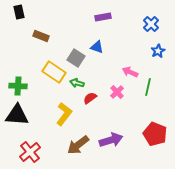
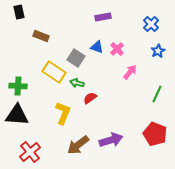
pink arrow: rotated 105 degrees clockwise
green line: moved 9 px right, 7 px down; rotated 12 degrees clockwise
pink cross: moved 43 px up
yellow L-shape: moved 1 px left, 1 px up; rotated 15 degrees counterclockwise
